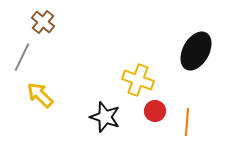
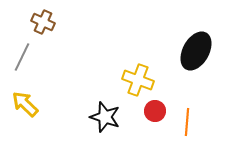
brown cross: rotated 15 degrees counterclockwise
yellow arrow: moved 15 px left, 9 px down
